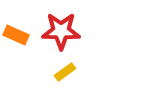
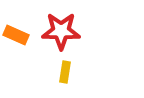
yellow rectangle: rotated 45 degrees counterclockwise
